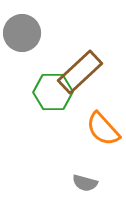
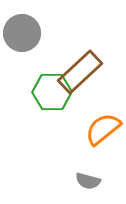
green hexagon: moved 1 px left
orange semicircle: rotated 93 degrees clockwise
gray semicircle: moved 3 px right, 2 px up
